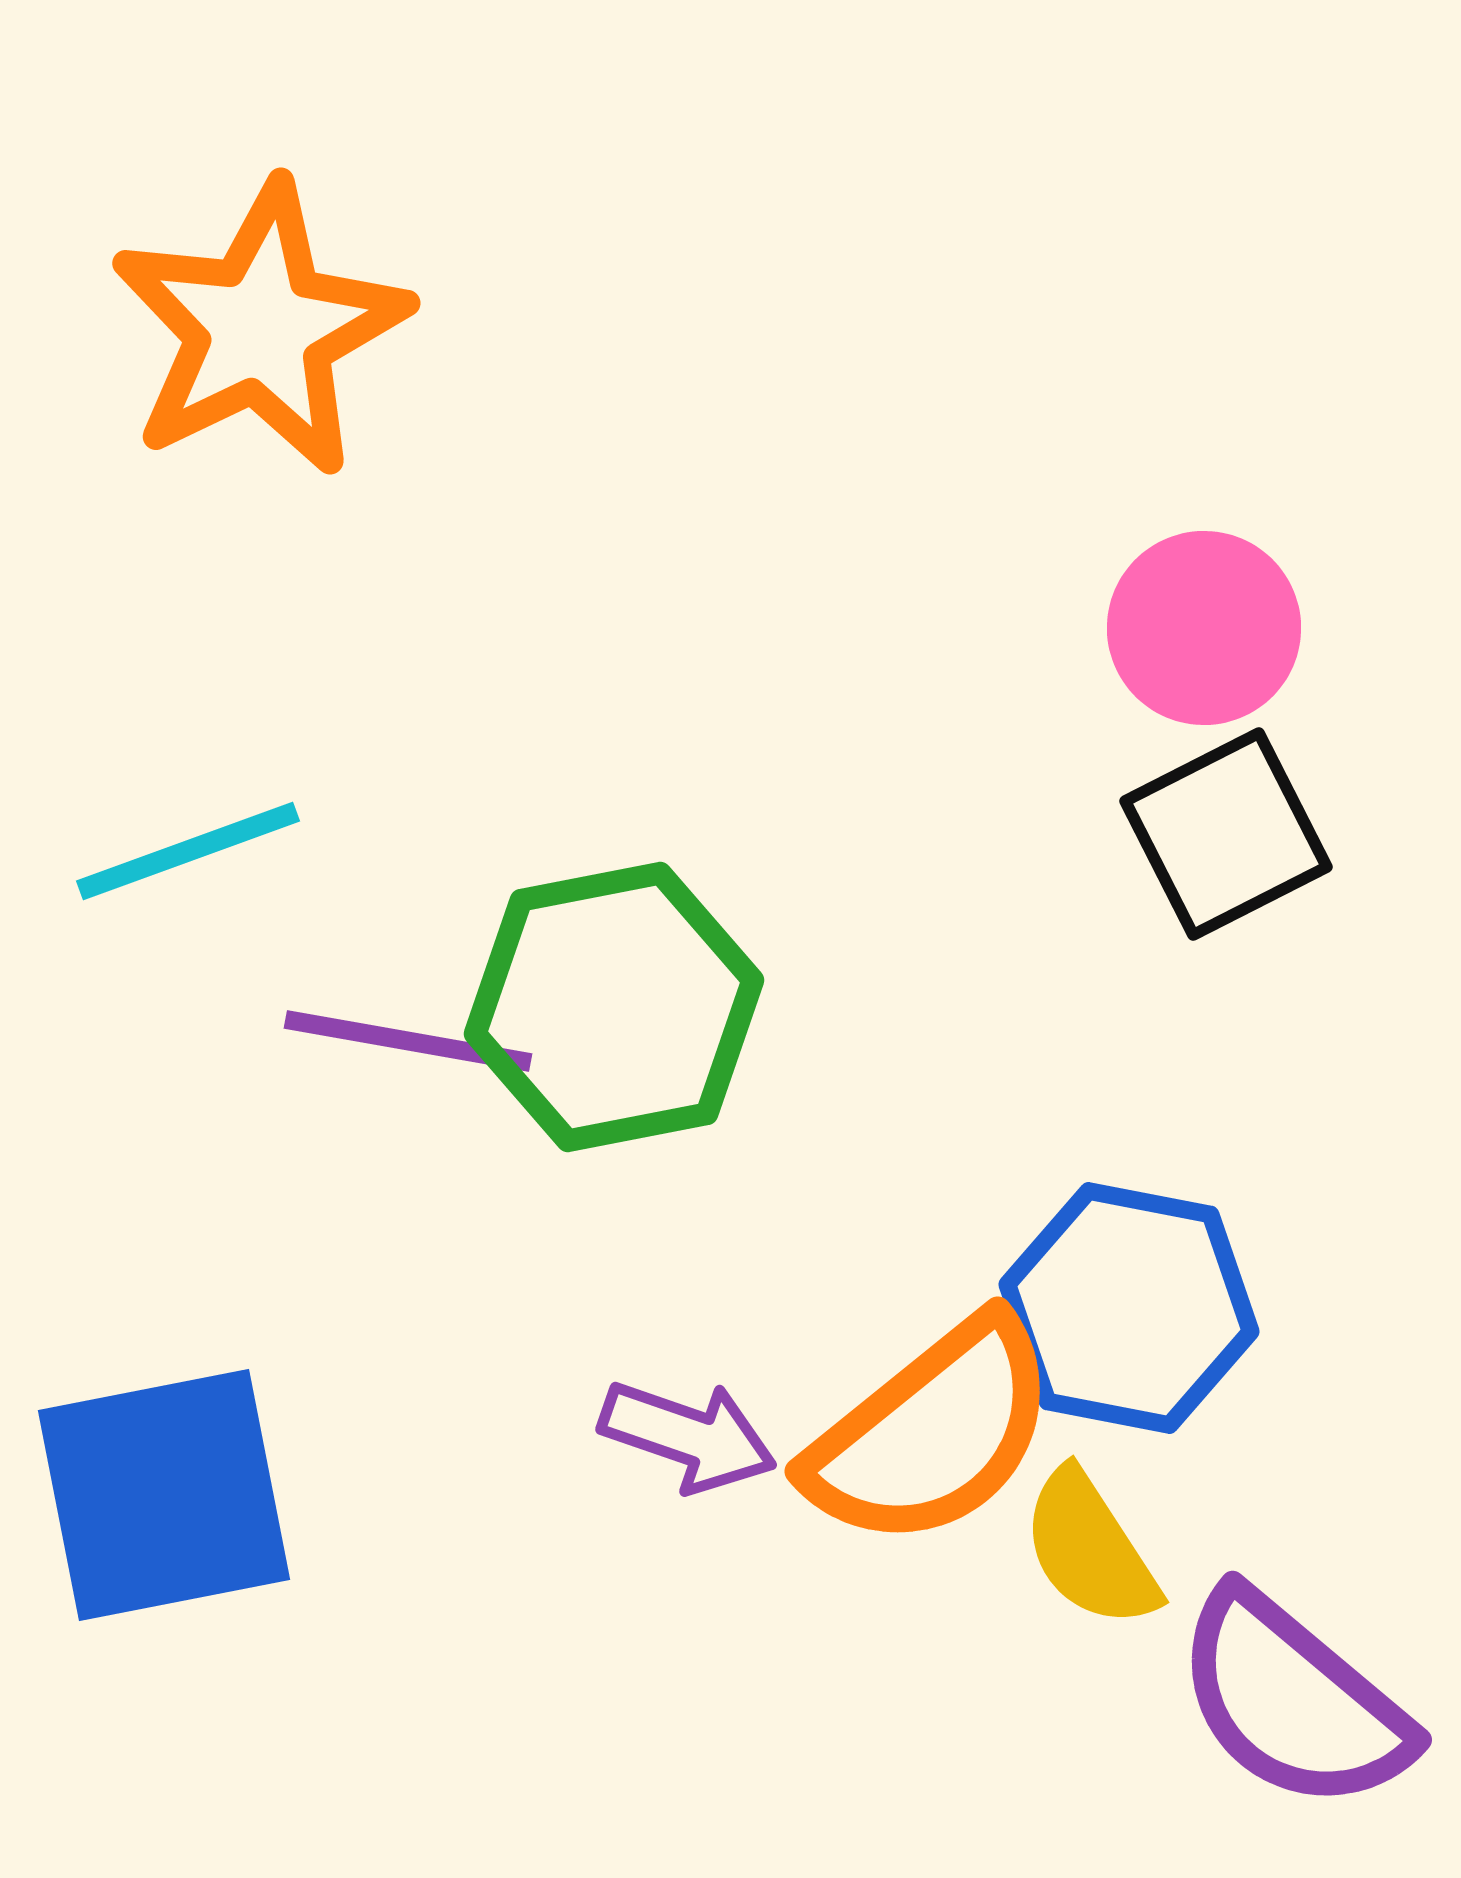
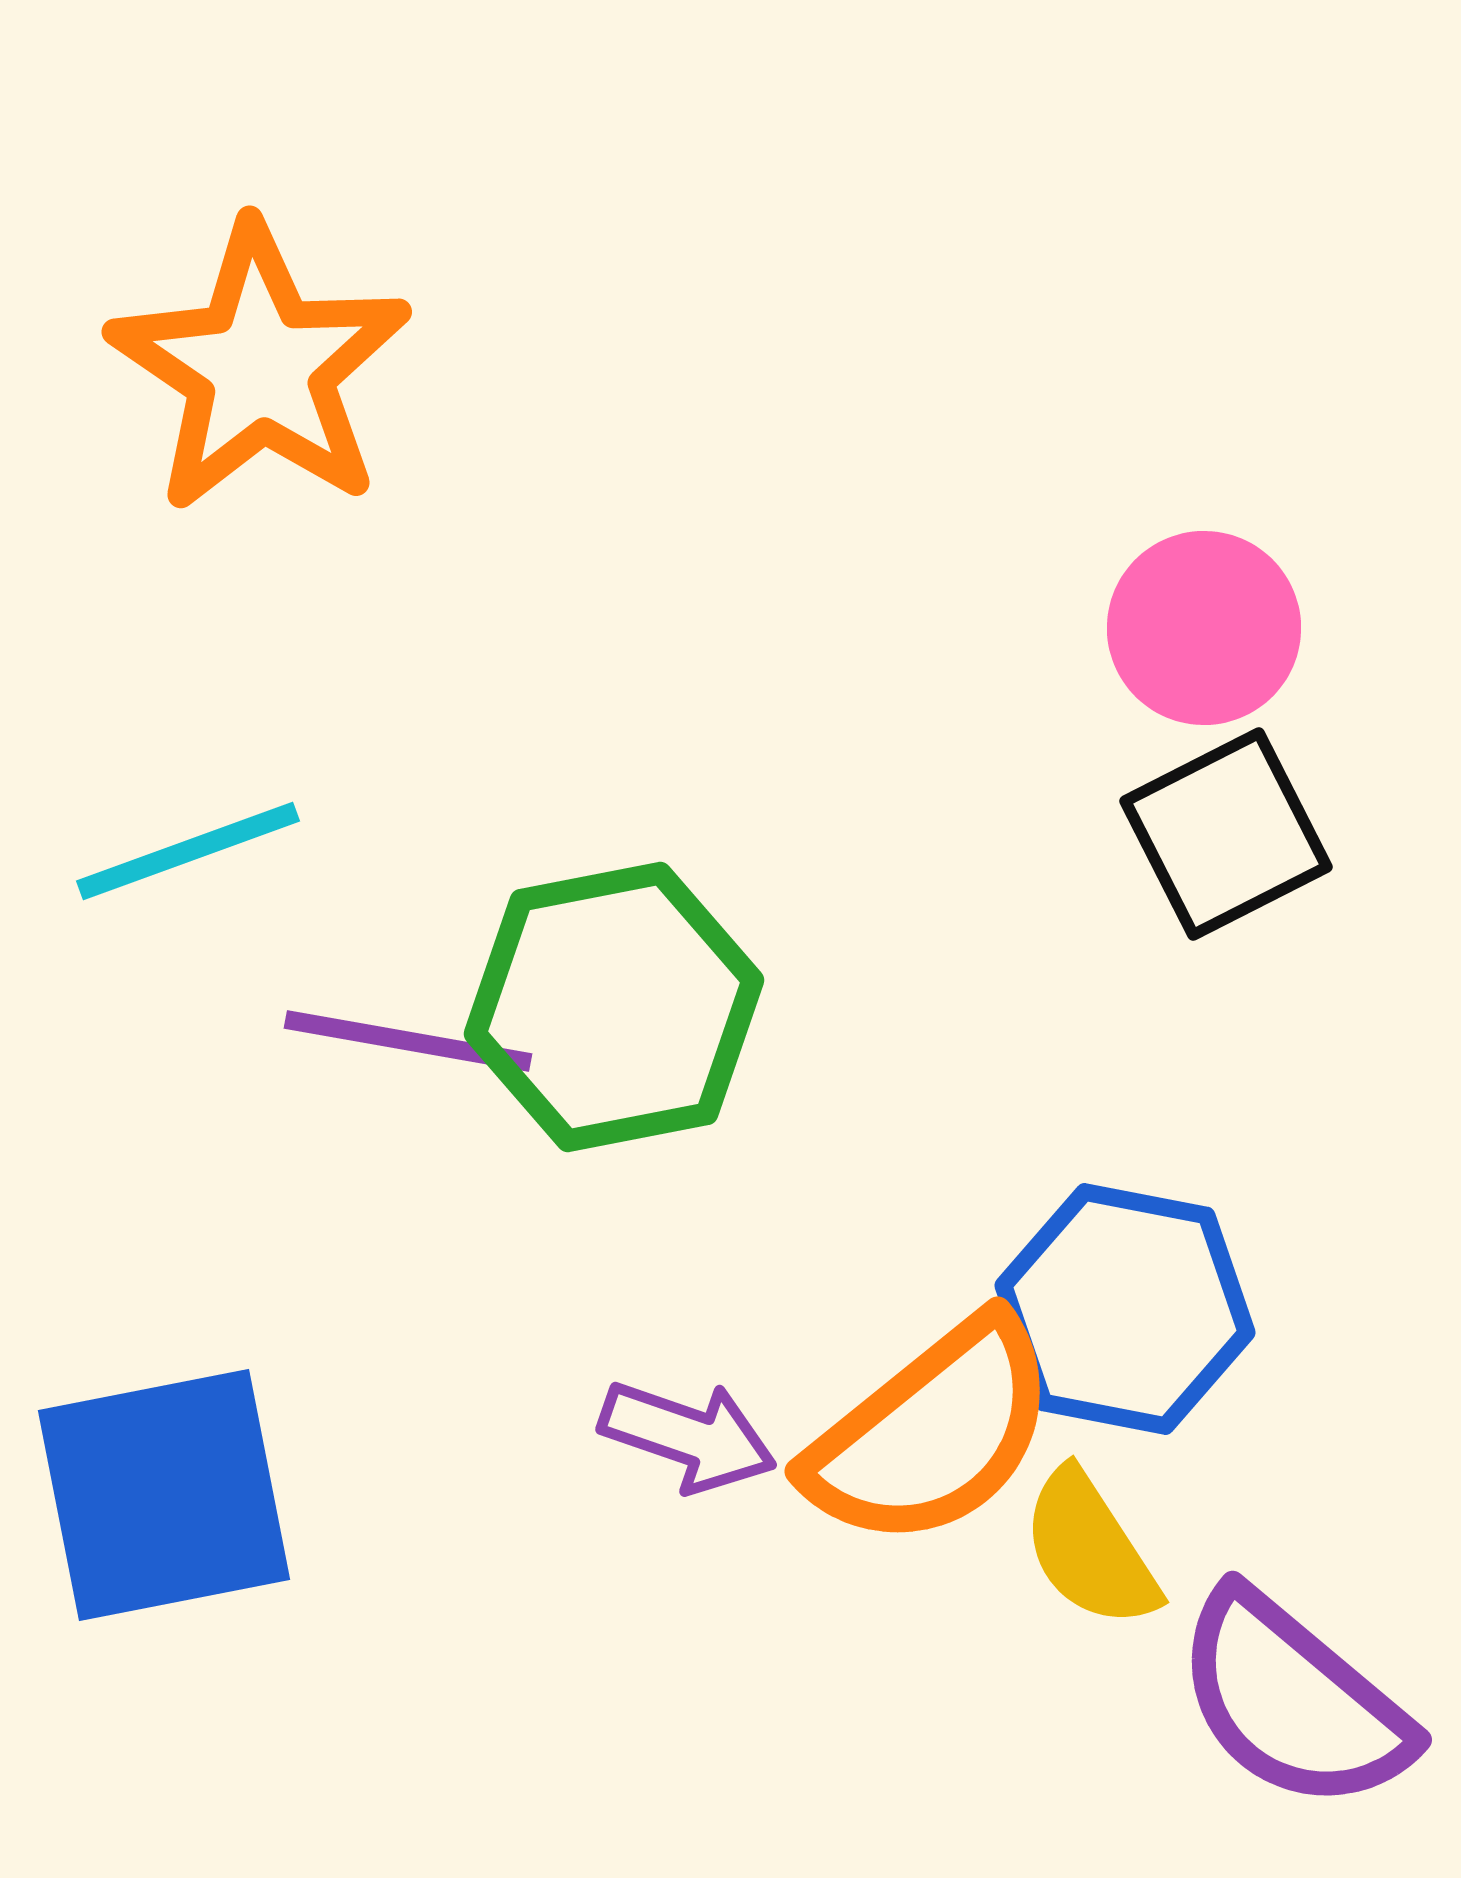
orange star: moved 39 px down; rotated 12 degrees counterclockwise
blue hexagon: moved 4 px left, 1 px down
